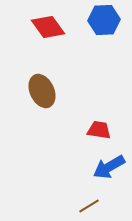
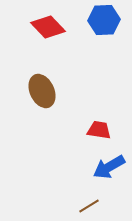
red diamond: rotated 8 degrees counterclockwise
